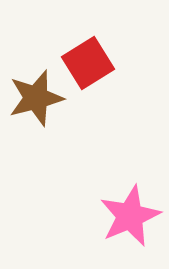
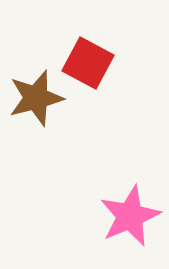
red square: rotated 30 degrees counterclockwise
